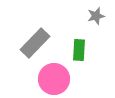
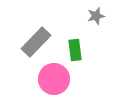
gray rectangle: moved 1 px right, 1 px up
green rectangle: moved 4 px left; rotated 10 degrees counterclockwise
